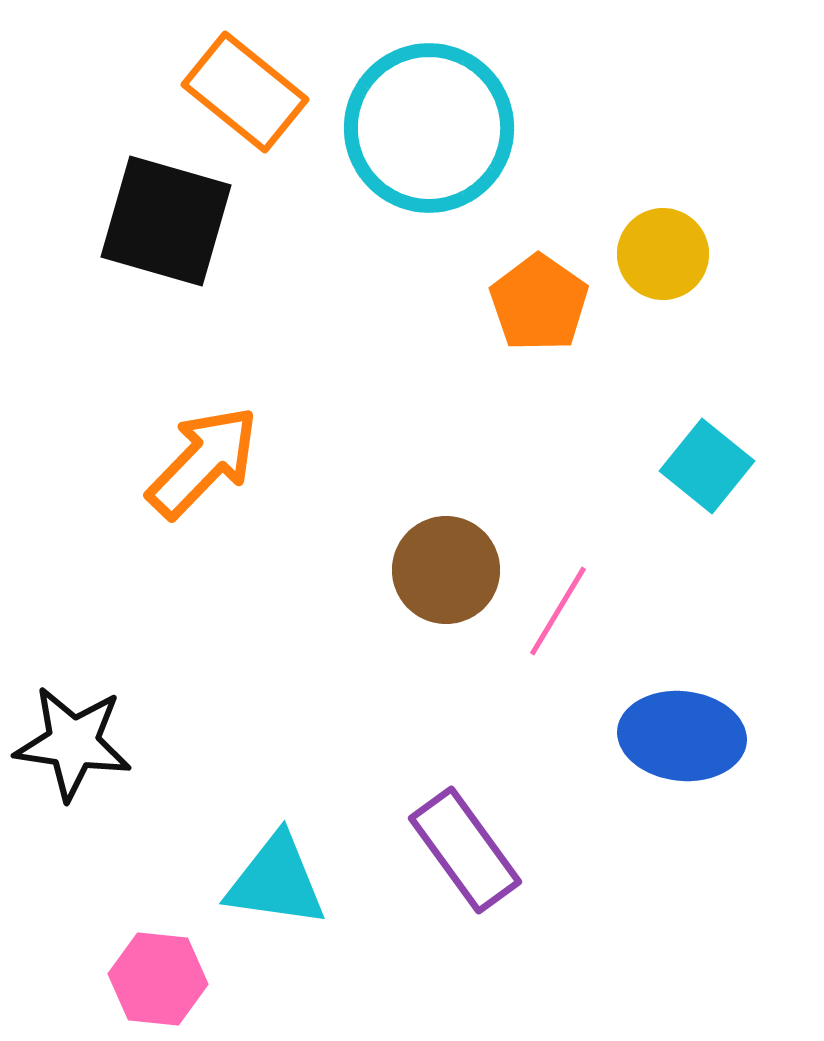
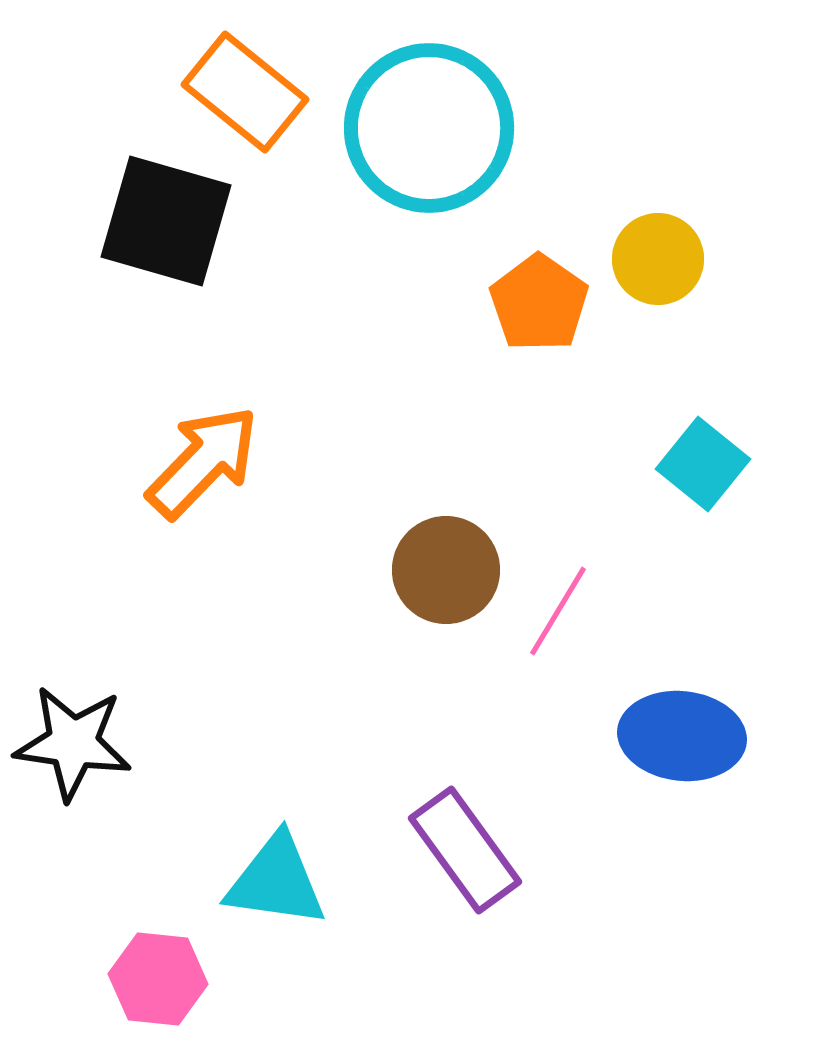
yellow circle: moved 5 px left, 5 px down
cyan square: moved 4 px left, 2 px up
